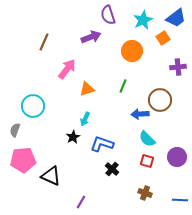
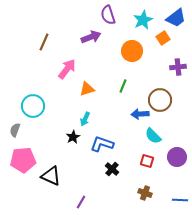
cyan semicircle: moved 6 px right, 3 px up
